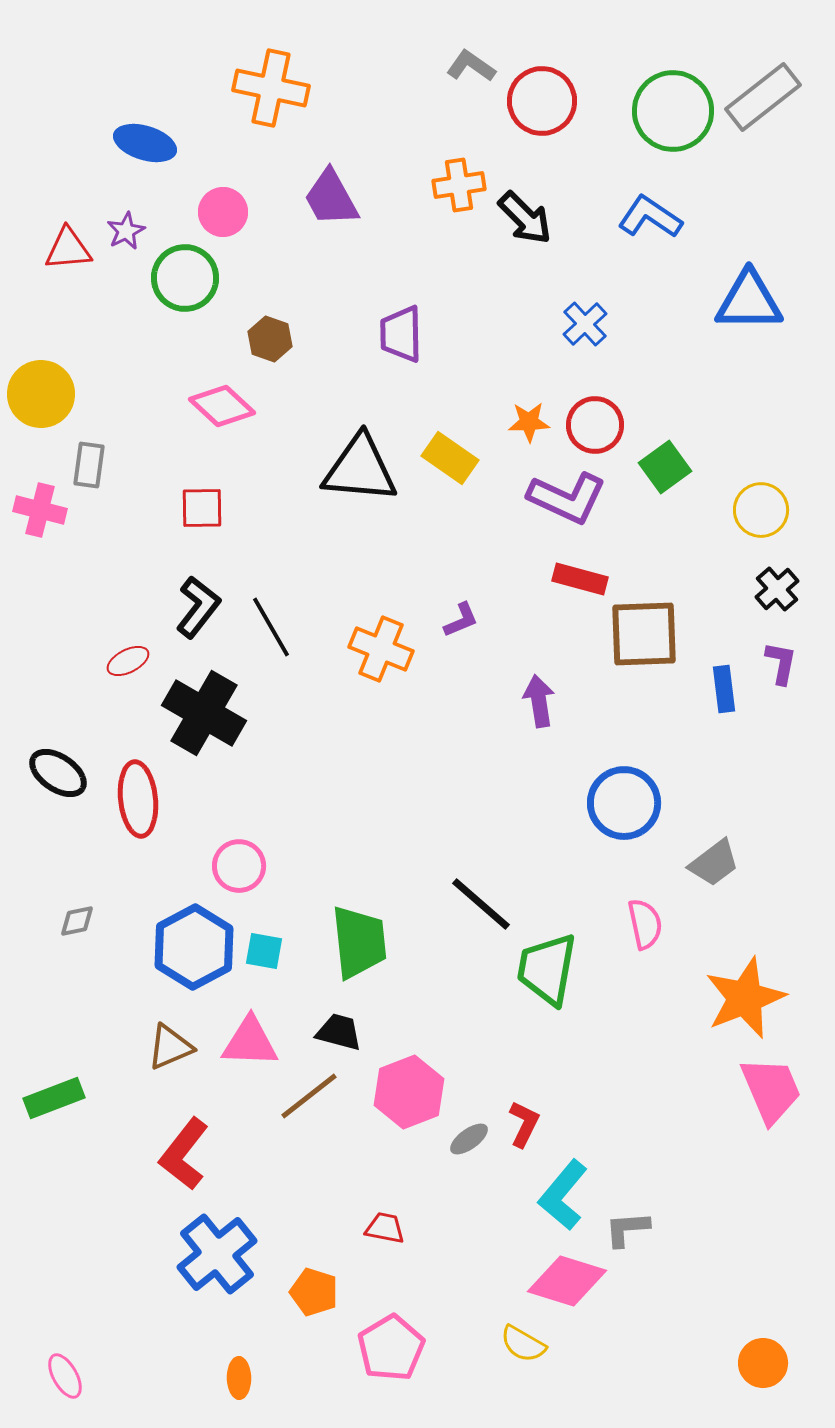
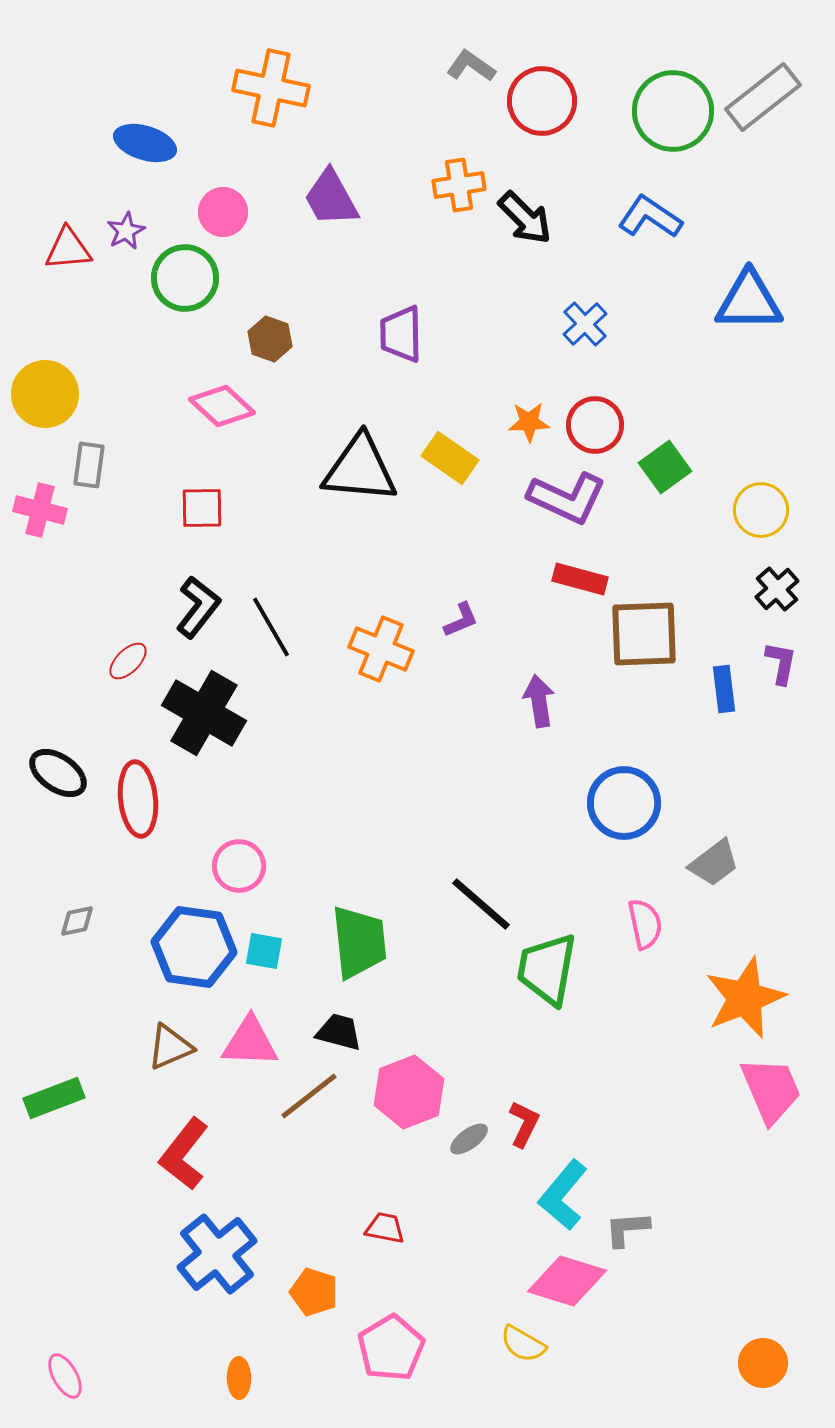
yellow circle at (41, 394): moved 4 px right
red ellipse at (128, 661): rotated 18 degrees counterclockwise
blue hexagon at (194, 947): rotated 24 degrees counterclockwise
